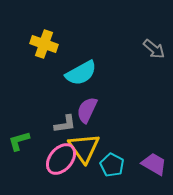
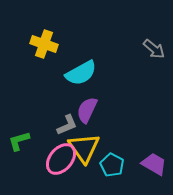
gray L-shape: moved 2 px right, 1 px down; rotated 15 degrees counterclockwise
